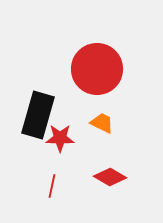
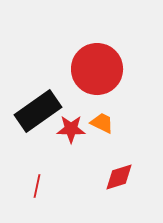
black rectangle: moved 4 px up; rotated 39 degrees clockwise
red star: moved 11 px right, 9 px up
red diamond: moved 9 px right; rotated 48 degrees counterclockwise
red line: moved 15 px left
